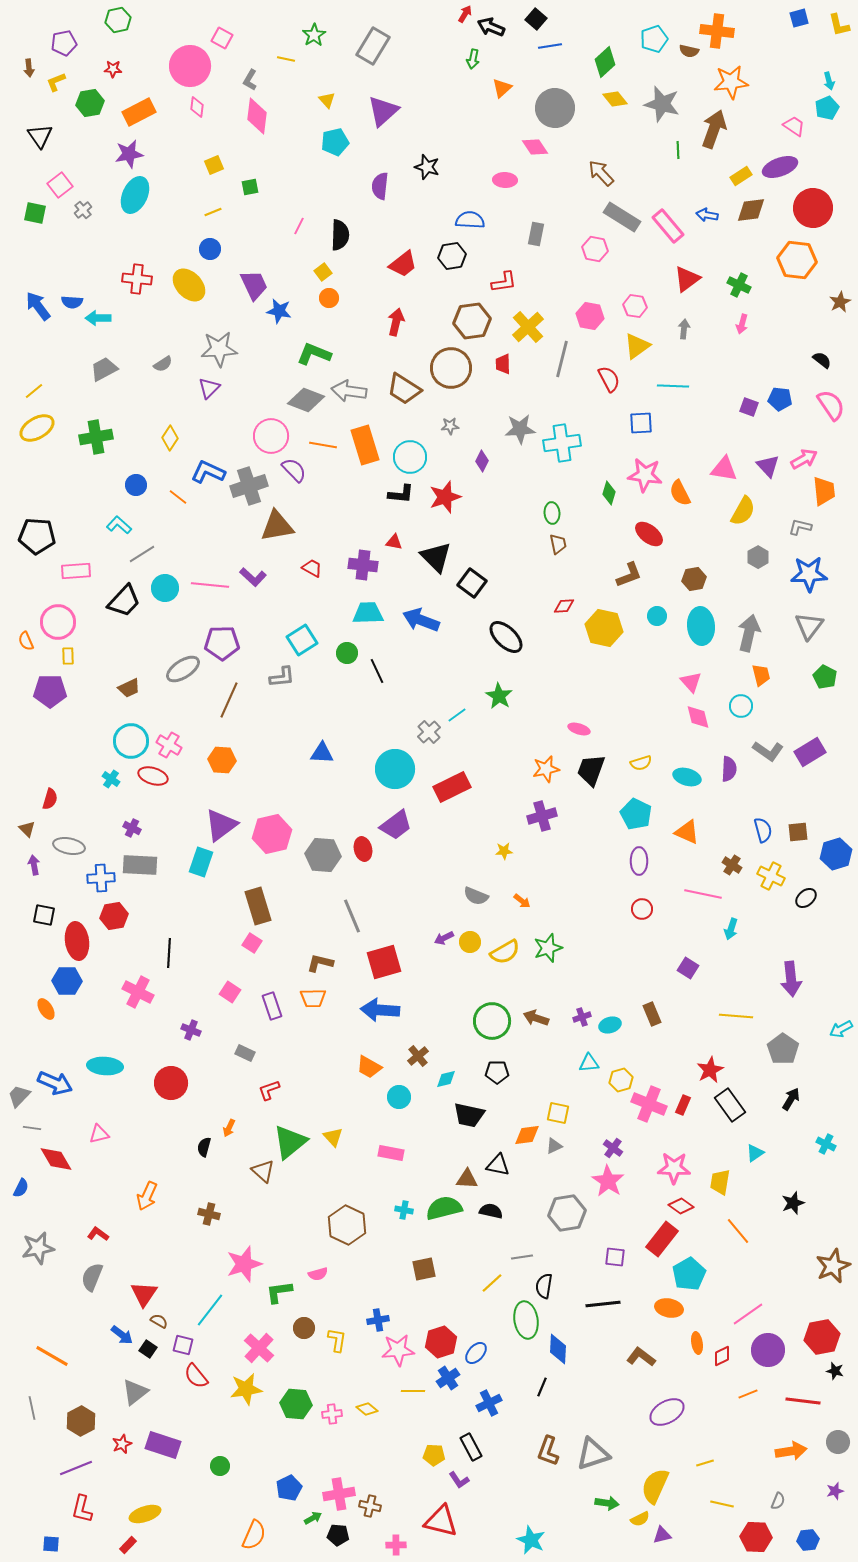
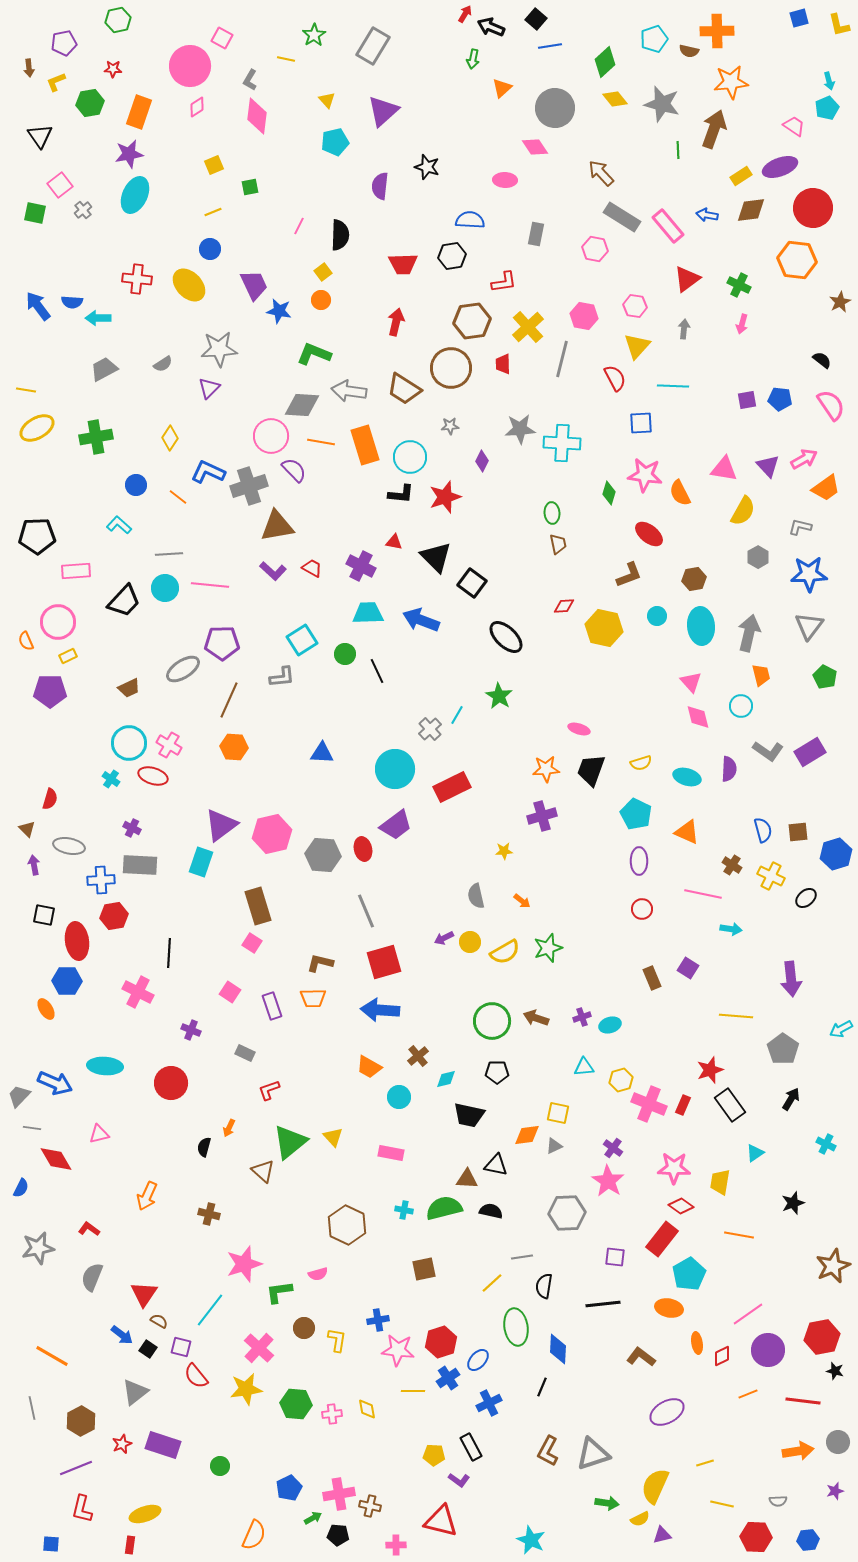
orange cross at (717, 31): rotated 8 degrees counterclockwise
pink diamond at (197, 107): rotated 50 degrees clockwise
orange rectangle at (139, 112): rotated 44 degrees counterclockwise
red trapezoid at (403, 264): rotated 36 degrees clockwise
orange circle at (329, 298): moved 8 px left, 2 px down
pink hexagon at (590, 316): moved 6 px left
yellow triangle at (637, 346): rotated 12 degrees counterclockwise
red semicircle at (609, 379): moved 6 px right, 1 px up
yellow line at (34, 391): moved 8 px left, 1 px up; rotated 48 degrees clockwise
gray diamond at (306, 400): moved 4 px left, 5 px down; rotated 18 degrees counterclockwise
purple square at (749, 407): moved 2 px left, 7 px up; rotated 30 degrees counterclockwise
cyan cross at (562, 443): rotated 12 degrees clockwise
orange line at (323, 445): moved 2 px left, 3 px up
orange trapezoid at (824, 491): moved 2 px right, 3 px up; rotated 60 degrees clockwise
black pentagon at (37, 536): rotated 6 degrees counterclockwise
gray line at (142, 554): moved 27 px right; rotated 28 degrees clockwise
purple cross at (363, 565): moved 2 px left, 1 px down; rotated 20 degrees clockwise
purple L-shape at (253, 577): moved 20 px right, 6 px up
green circle at (347, 653): moved 2 px left, 1 px down
yellow rectangle at (68, 656): rotated 66 degrees clockwise
cyan line at (457, 715): rotated 24 degrees counterclockwise
gray cross at (429, 732): moved 1 px right, 3 px up
cyan circle at (131, 741): moved 2 px left, 2 px down
orange hexagon at (222, 760): moved 12 px right, 13 px up
orange star at (546, 769): rotated 8 degrees clockwise
blue cross at (101, 878): moved 2 px down
gray semicircle at (476, 896): rotated 55 degrees clockwise
gray line at (352, 916): moved 14 px right, 5 px up
cyan arrow at (731, 929): rotated 100 degrees counterclockwise
brown rectangle at (652, 1014): moved 36 px up
cyan triangle at (589, 1063): moved 5 px left, 4 px down
red star at (710, 1070): rotated 8 degrees clockwise
black triangle at (498, 1165): moved 2 px left
gray hexagon at (567, 1213): rotated 6 degrees clockwise
orange line at (738, 1231): moved 1 px right, 4 px down; rotated 40 degrees counterclockwise
red L-shape at (98, 1234): moved 9 px left, 5 px up
green ellipse at (526, 1320): moved 10 px left, 7 px down
purple square at (183, 1345): moved 2 px left, 2 px down
pink star at (398, 1350): rotated 12 degrees clockwise
blue ellipse at (476, 1353): moved 2 px right, 7 px down
yellow diamond at (367, 1409): rotated 40 degrees clockwise
brown L-shape at (548, 1451): rotated 8 degrees clockwise
orange arrow at (791, 1451): moved 7 px right
purple L-shape at (459, 1480): rotated 20 degrees counterclockwise
gray semicircle at (778, 1501): rotated 66 degrees clockwise
red rectangle at (128, 1545): moved 2 px right; rotated 36 degrees counterclockwise
